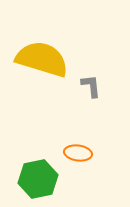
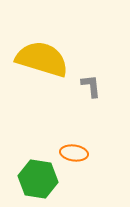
orange ellipse: moved 4 px left
green hexagon: rotated 21 degrees clockwise
